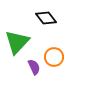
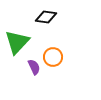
black diamond: moved 1 px up; rotated 45 degrees counterclockwise
orange circle: moved 1 px left
